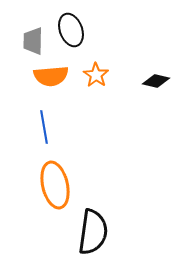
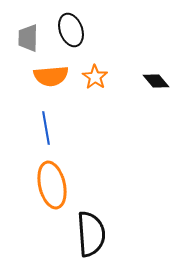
gray trapezoid: moved 5 px left, 3 px up
orange star: moved 1 px left, 2 px down
black diamond: rotated 36 degrees clockwise
blue line: moved 2 px right, 1 px down
orange ellipse: moved 3 px left
black semicircle: moved 2 px left, 2 px down; rotated 12 degrees counterclockwise
